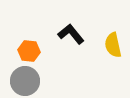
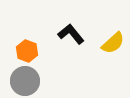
yellow semicircle: moved 2 px up; rotated 120 degrees counterclockwise
orange hexagon: moved 2 px left; rotated 15 degrees clockwise
